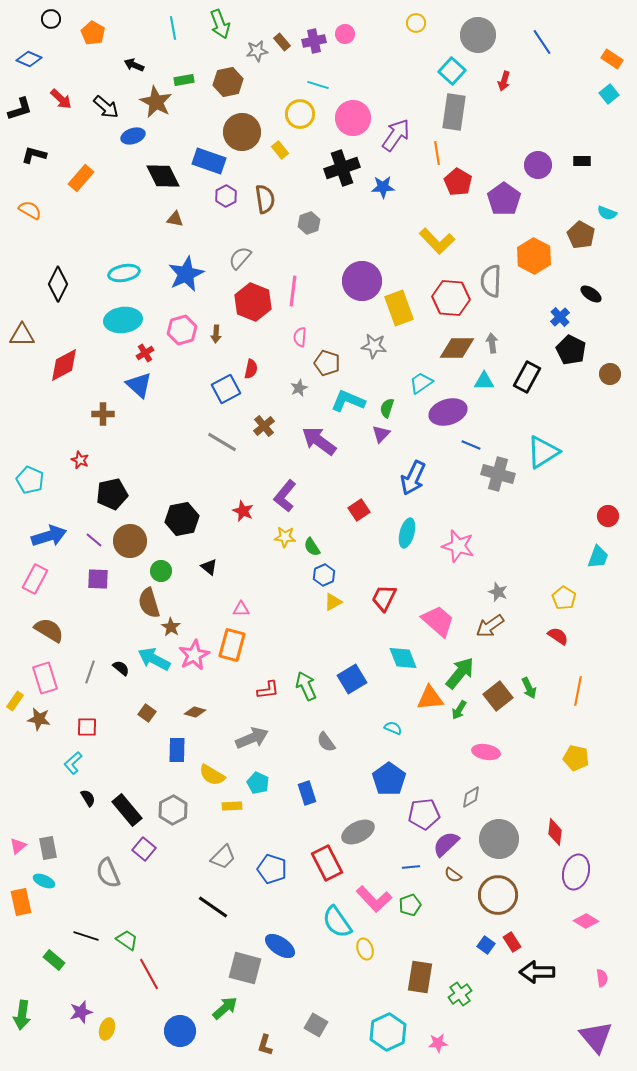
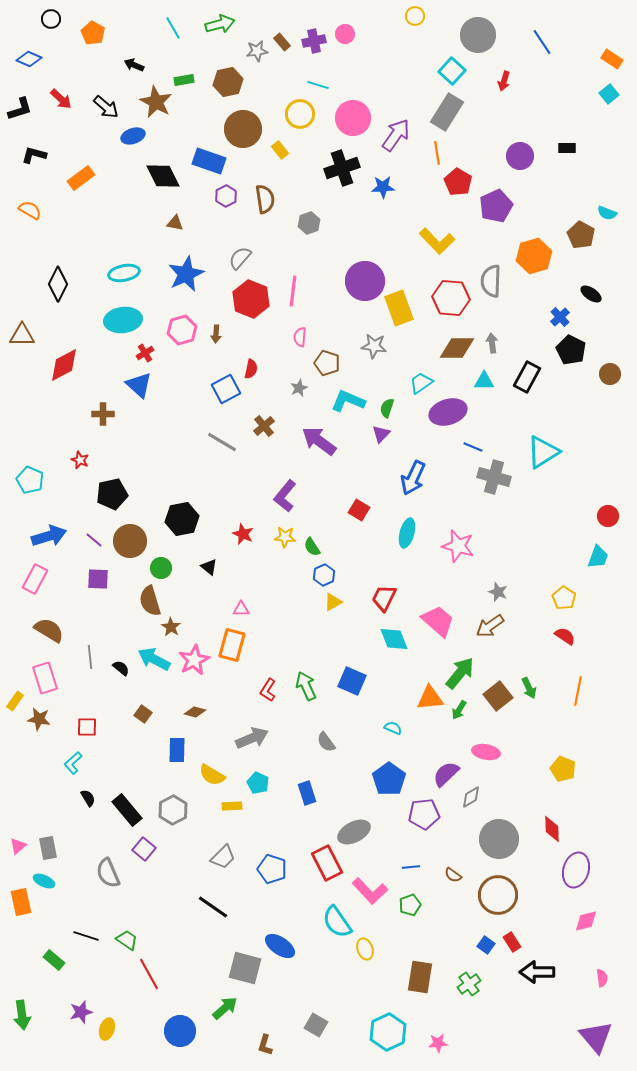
yellow circle at (416, 23): moved 1 px left, 7 px up
green arrow at (220, 24): rotated 84 degrees counterclockwise
cyan line at (173, 28): rotated 20 degrees counterclockwise
gray rectangle at (454, 112): moved 7 px left; rotated 24 degrees clockwise
brown circle at (242, 132): moved 1 px right, 3 px up
black rectangle at (582, 161): moved 15 px left, 13 px up
purple circle at (538, 165): moved 18 px left, 9 px up
orange rectangle at (81, 178): rotated 12 degrees clockwise
purple pentagon at (504, 199): moved 8 px left, 7 px down; rotated 12 degrees clockwise
brown triangle at (175, 219): moved 4 px down
orange hexagon at (534, 256): rotated 16 degrees clockwise
purple circle at (362, 281): moved 3 px right
red hexagon at (253, 302): moved 2 px left, 3 px up
blue line at (471, 445): moved 2 px right, 2 px down
gray cross at (498, 474): moved 4 px left, 3 px down
red square at (359, 510): rotated 25 degrees counterclockwise
red star at (243, 511): moved 23 px down
green circle at (161, 571): moved 3 px up
brown semicircle at (149, 603): moved 1 px right, 2 px up
red semicircle at (558, 636): moved 7 px right
pink star at (194, 655): moved 5 px down
cyan diamond at (403, 658): moved 9 px left, 19 px up
gray line at (90, 672): moved 15 px up; rotated 25 degrees counterclockwise
blue square at (352, 679): moved 2 px down; rotated 36 degrees counterclockwise
red L-shape at (268, 690): rotated 130 degrees clockwise
brown square at (147, 713): moved 4 px left, 1 px down
yellow pentagon at (576, 758): moved 13 px left, 11 px down; rotated 10 degrees clockwise
gray ellipse at (358, 832): moved 4 px left
red diamond at (555, 832): moved 3 px left, 3 px up; rotated 8 degrees counterclockwise
purple semicircle at (446, 844): moved 70 px up
purple ellipse at (576, 872): moved 2 px up
pink L-shape at (374, 899): moved 4 px left, 8 px up
pink diamond at (586, 921): rotated 45 degrees counterclockwise
green cross at (460, 994): moved 9 px right, 10 px up
green arrow at (22, 1015): rotated 16 degrees counterclockwise
